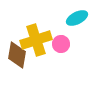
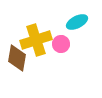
cyan ellipse: moved 4 px down
brown diamond: moved 3 px down
